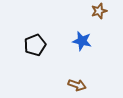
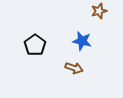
black pentagon: rotated 15 degrees counterclockwise
brown arrow: moved 3 px left, 17 px up
